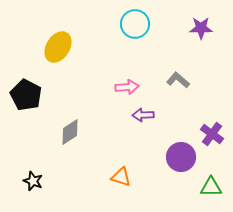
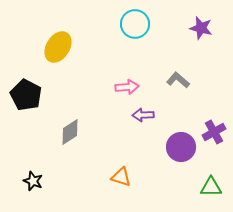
purple star: rotated 15 degrees clockwise
purple cross: moved 2 px right, 2 px up; rotated 25 degrees clockwise
purple circle: moved 10 px up
